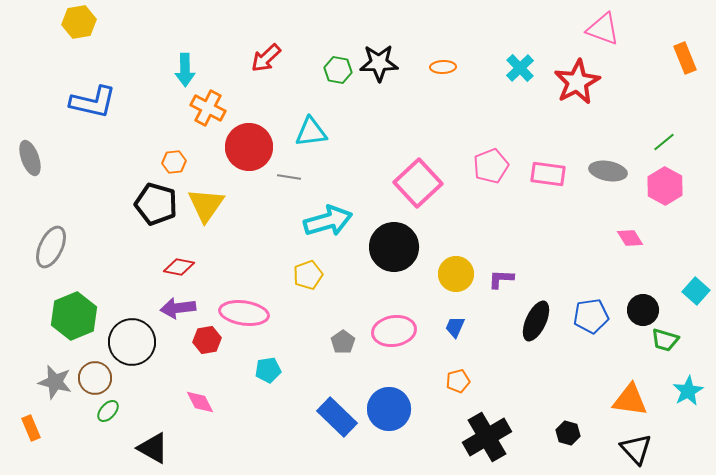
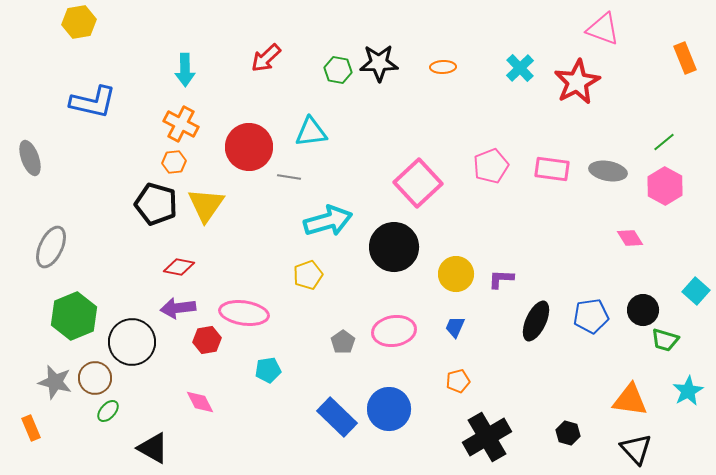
orange cross at (208, 108): moved 27 px left, 16 px down
pink rectangle at (548, 174): moved 4 px right, 5 px up
